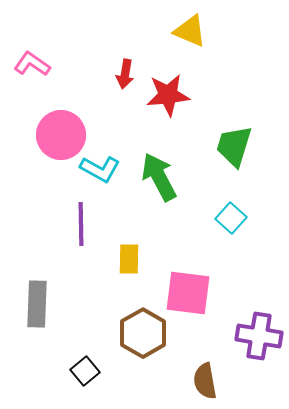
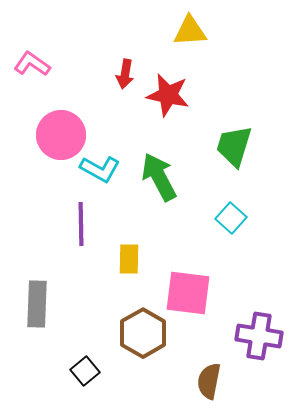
yellow triangle: rotated 27 degrees counterclockwise
red star: rotated 18 degrees clockwise
brown semicircle: moved 4 px right; rotated 21 degrees clockwise
